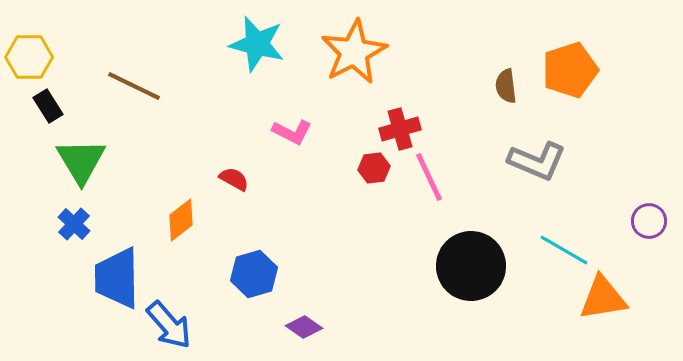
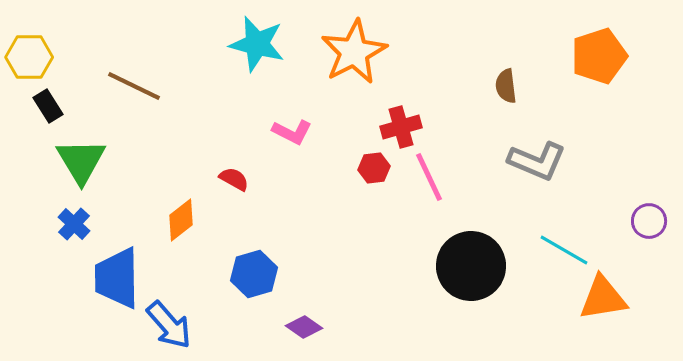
orange pentagon: moved 29 px right, 14 px up
red cross: moved 1 px right, 2 px up
